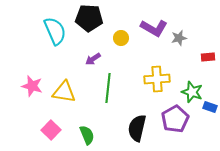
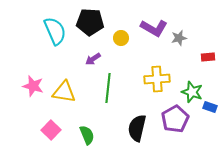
black pentagon: moved 1 px right, 4 px down
pink star: moved 1 px right
